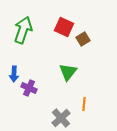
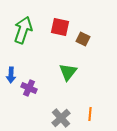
red square: moved 4 px left; rotated 12 degrees counterclockwise
brown square: rotated 32 degrees counterclockwise
blue arrow: moved 3 px left, 1 px down
orange line: moved 6 px right, 10 px down
